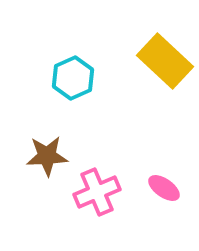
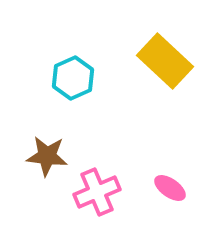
brown star: rotated 9 degrees clockwise
pink ellipse: moved 6 px right
